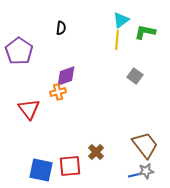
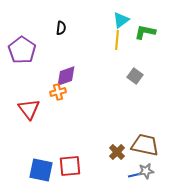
purple pentagon: moved 3 px right, 1 px up
brown trapezoid: rotated 40 degrees counterclockwise
brown cross: moved 21 px right
